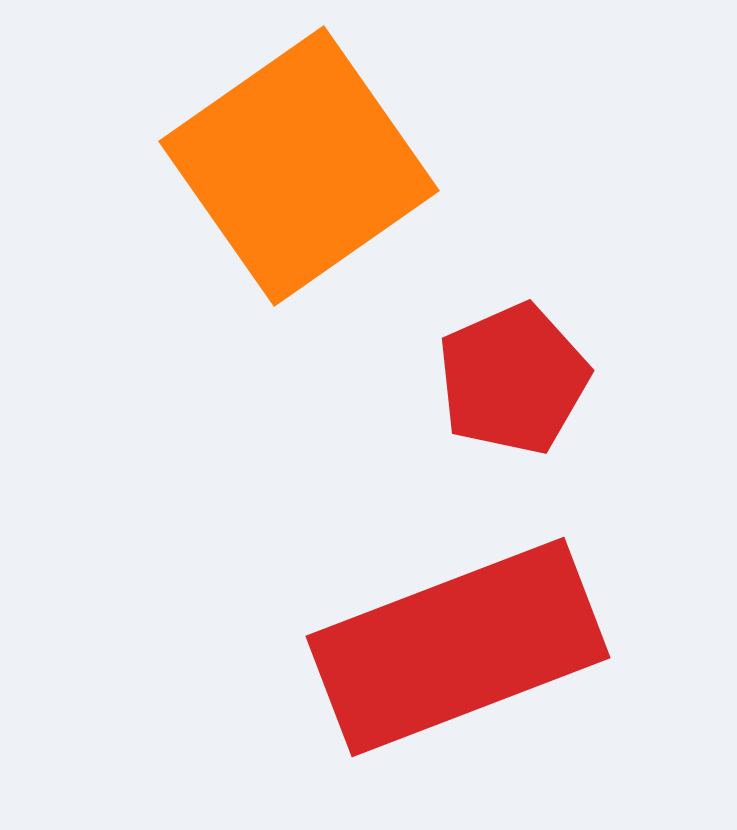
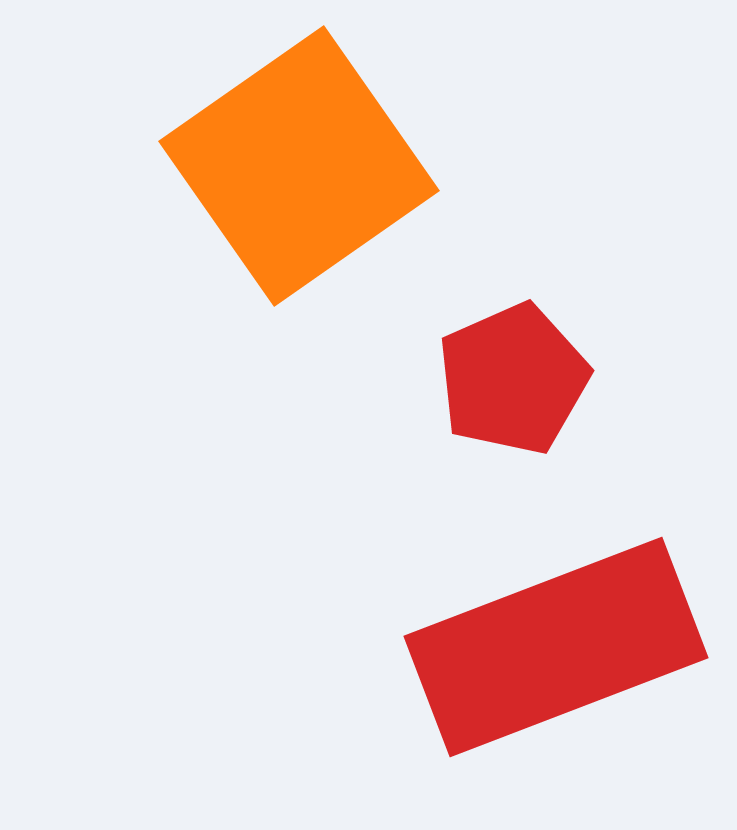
red rectangle: moved 98 px right
